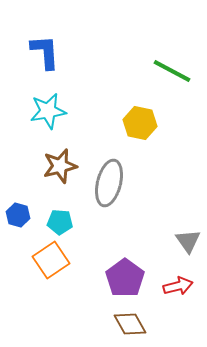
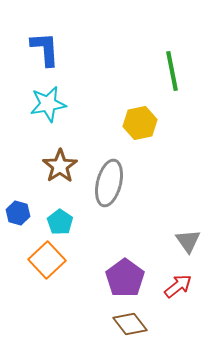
blue L-shape: moved 3 px up
green line: rotated 51 degrees clockwise
cyan star: moved 7 px up
yellow hexagon: rotated 24 degrees counterclockwise
brown star: rotated 20 degrees counterclockwise
blue hexagon: moved 2 px up
cyan pentagon: rotated 30 degrees clockwise
orange square: moved 4 px left; rotated 9 degrees counterclockwise
red arrow: rotated 24 degrees counterclockwise
brown diamond: rotated 8 degrees counterclockwise
